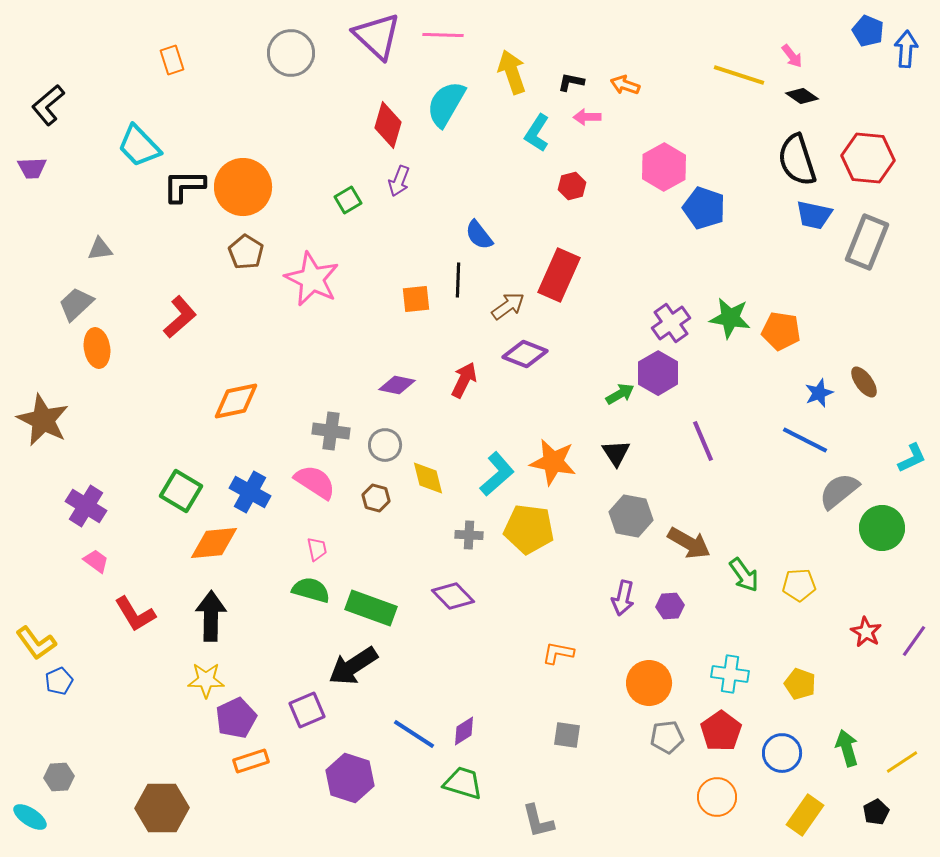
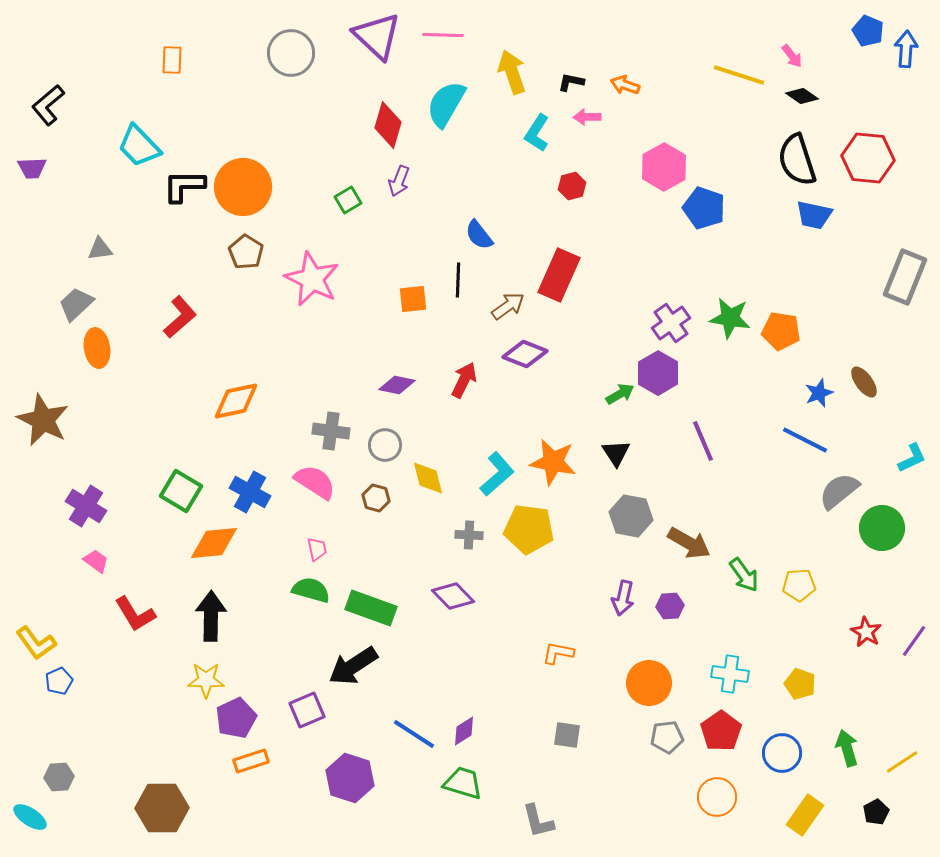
orange rectangle at (172, 60): rotated 20 degrees clockwise
gray rectangle at (867, 242): moved 38 px right, 35 px down
orange square at (416, 299): moved 3 px left
